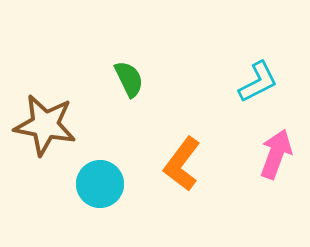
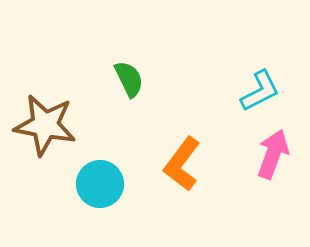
cyan L-shape: moved 2 px right, 9 px down
pink arrow: moved 3 px left
